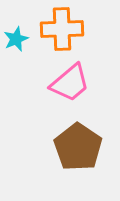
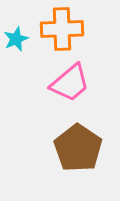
brown pentagon: moved 1 px down
